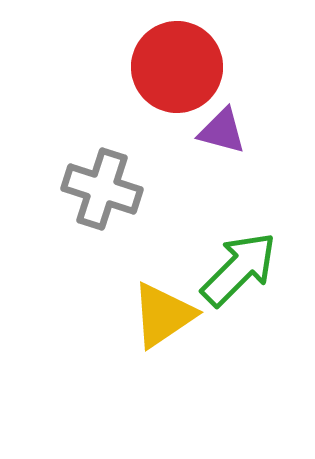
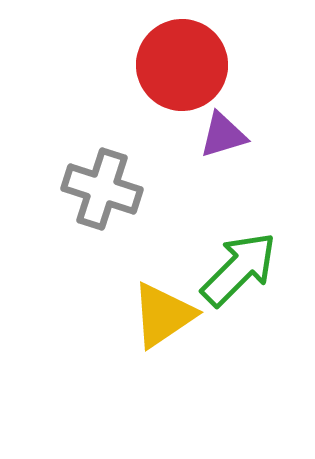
red circle: moved 5 px right, 2 px up
purple triangle: moved 1 px right, 4 px down; rotated 32 degrees counterclockwise
